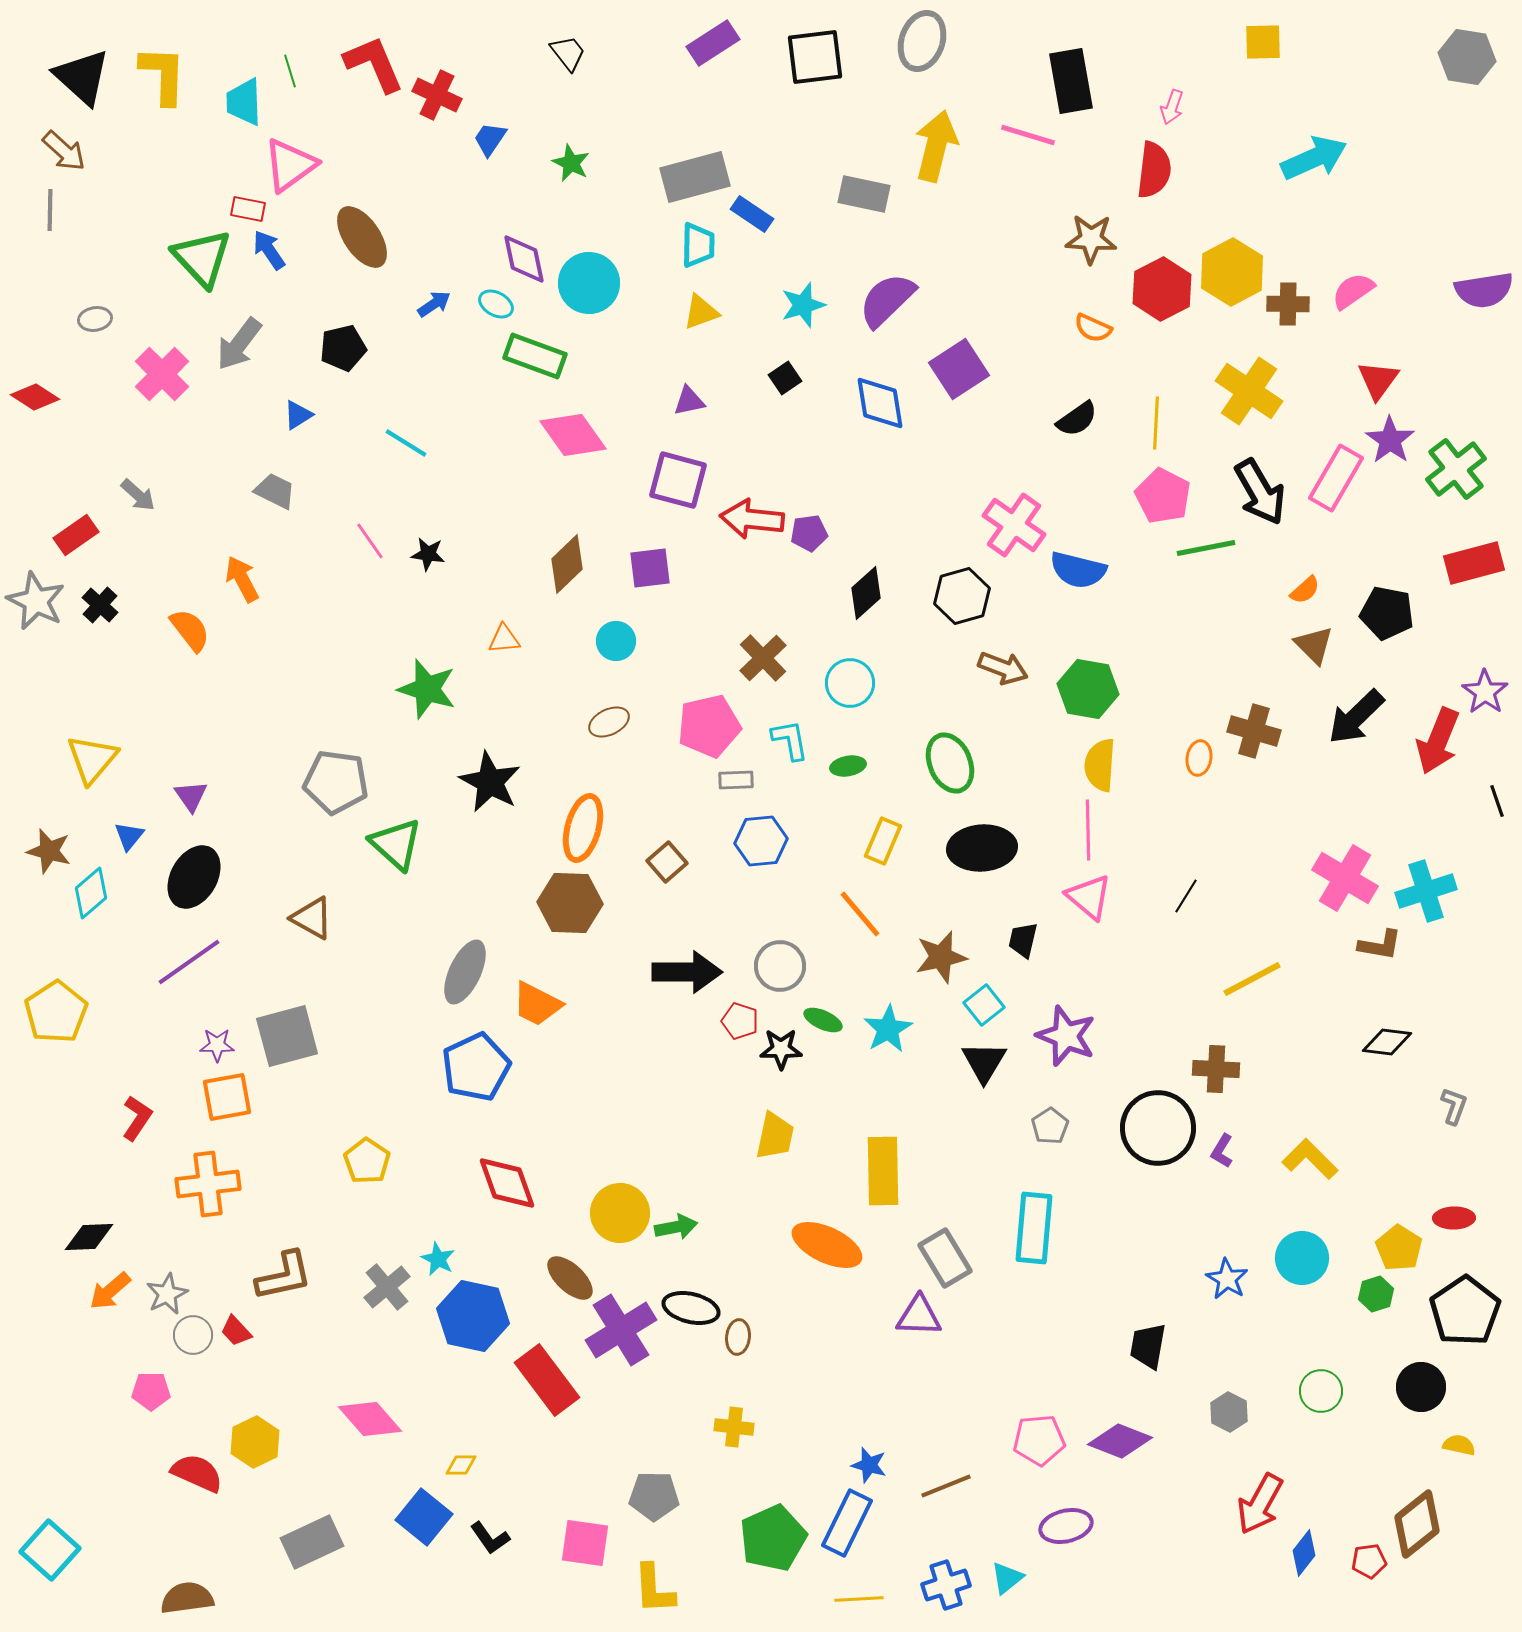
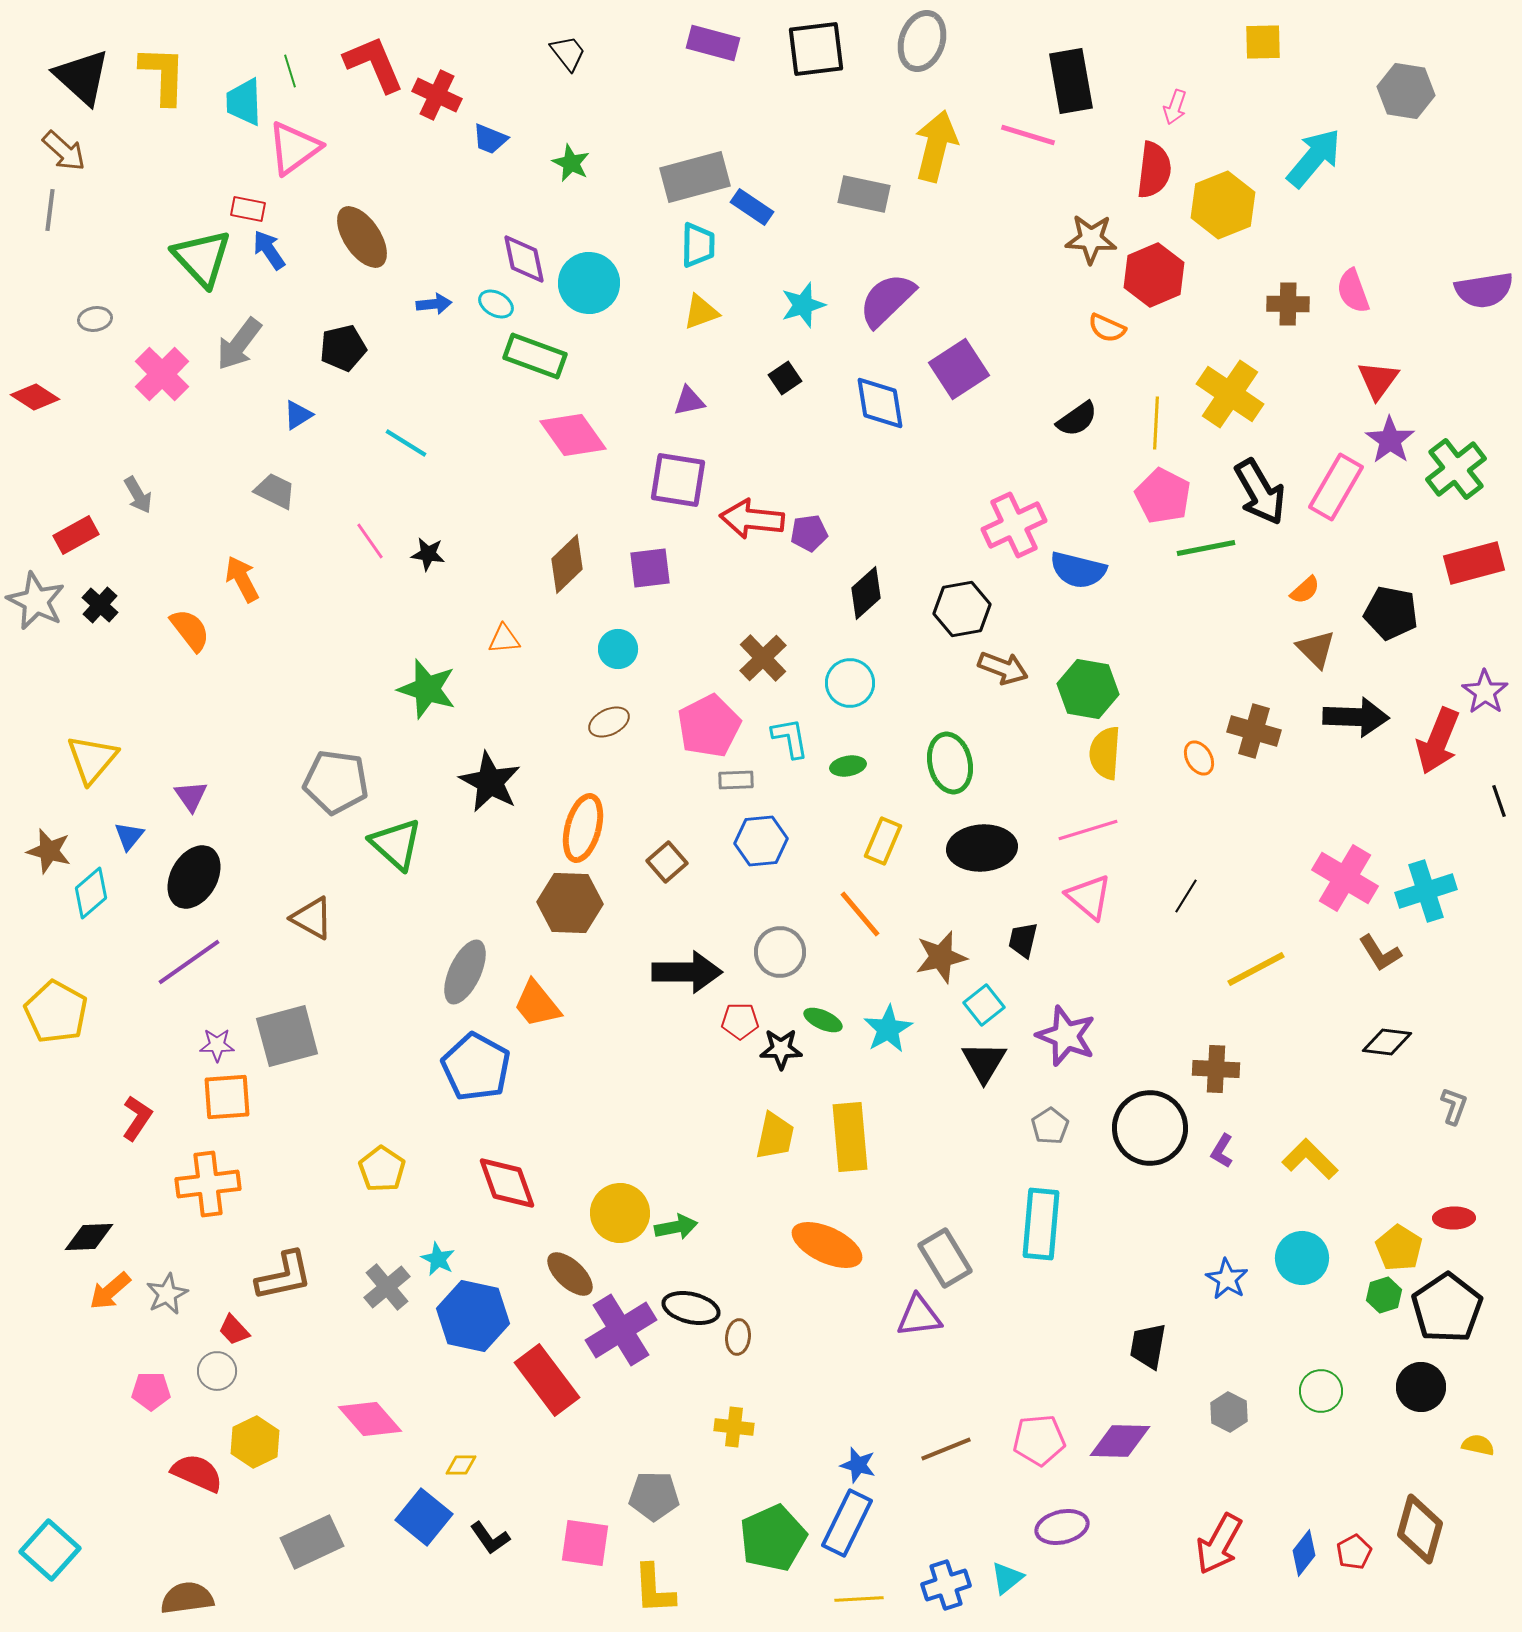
purple rectangle at (713, 43): rotated 48 degrees clockwise
black square at (815, 57): moved 1 px right, 8 px up
gray hexagon at (1467, 57): moved 61 px left, 34 px down
pink arrow at (1172, 107): moved 3 px right
blue trapezoid at (490, 139): rotated 102 degrees counterclockwise
cyan arrow at (1314, 158): rotated 26 degrees counterclockwise
pink triangle at (290, 165): moved 4 px right, 17 px up
gray line at (50, 210): rotated 6 degrees clockwise
blue rectangle at (752, 214): moved 7 px up
yellow hexagon at (1232, 272): moved 9 px left, 67 px up; rotated 6 degrees clockwise
red hexagon at (1162, 289): moved 8 px left, 14 px up; rotated 4 degrees clockwise
pink semicircle at (1353, 291): rotated 75 degrees counterclockwise
blue arrow at (434, 304): rotated 28 degrees clockwise
orange semicircle at (1093, 328): moved 14 px right
yellow cross at (1249, 391): moved 19 px left, 3 px down
pink rectangle at (1336, 478): moved 9 px down
purple square at (678, 480): rotated 6 degrees counterclockwise
gray arrow at (138, 495): rotated 18 degrees clockwise
pink cross at (1014, 525): rotated 30 degrees clockwise
red rectangle at (76, 535): rotated 6 degrees clockwise
black hexagon at (962, 596): moved 13 px down; rotated 6 degrees clockwise
black pentagon at (1387, 613): moved 4 px right
cyan circle at (616, 641): moved 2 px right, 8 px down
brown triangle at (1314, 645): moved 2 px right, 4 px down
black arrow at (1356, 717): rotated 134 degrees counterclockwise
pink pentagon at (709, 726): rotated 14 degrees counterclockwise
cyan L-shape at (790, 740): moved 2 px up
orange ellipse at (1199, 758): rotated 40 degrees counterclockwise
green ellipse at (950, 763): rotated 10 degrees clockwise
yellow semicircle at (1100, 765): moved 5 px right, 12 px up
black line at (1497, 801): moved 2 px right
pink line at (1088, 830): rotated 74 degrees clockwise
brown L-shape at (1380, 945): moved 8 px down; rotated 48 degrees clockwise
gray circle at (780, 966): moved 14 px up
yellow line at (1252, 979): moved 4 px right, 10 px up
orange trapezoid at (537, 1004): rotated 24 degrees clockwise
yellow pentagon at (56, 1012): rotated 10 degrees counterclockwise
red pentagon at (740, 1021): rotated 18 degrees counterclockwise
blue pentagon at (476, 1067): rotated 18 degrees counterclockwise
orange square at (227, 1097): rotated 6 degrees clockwise
black circle at (1158, 1128): moved 8 px left
yellow pentagon at (367, 1161): moved 15 px right, 8 px down
yellow rectangle at (883, 1171): moved 33 px left, 34 px up; rotated 4 degrees counterclockwise
cyan rectangle at (1034, 1228): moved 7 px right, 4 px up
brown ellipse at (570, 1278): moved 4 px up
green hexagon at (1376, 1294): moved 8 px right, 1 px down
black pentagon at (1465, 1311): moved 18 px left, 3 px up
purple triangle at (919, 1316): rotated 9 degrees counterclockwise
red trapezoid at (236, 1331): moved 2 px left, 1 px up
gray circle at (193, 1335): moved 24 px right, 36 px down
purple diamond at (1120, 1441): rotated 20 degrees counterclockwise
yellow semicircle at (1459, 1445): moved 19 px right
blue star at (869, 1465): moved 11 px left
brown line at (946, 1486): moved 37 px up
red arrow at (1260, 1504): moved 41 px left, 40 px down
brown diamond at (1417, 1524): moved 3 px right, 5 px down; rotated 36 degrees counterclockwise
purple ellipse at (1066, 1526): moved 4 px left, 1 px down
red pentagon at (1369, 1561): moved 15 px left, 9 px up; rotated 20 degrees counterclockwise
